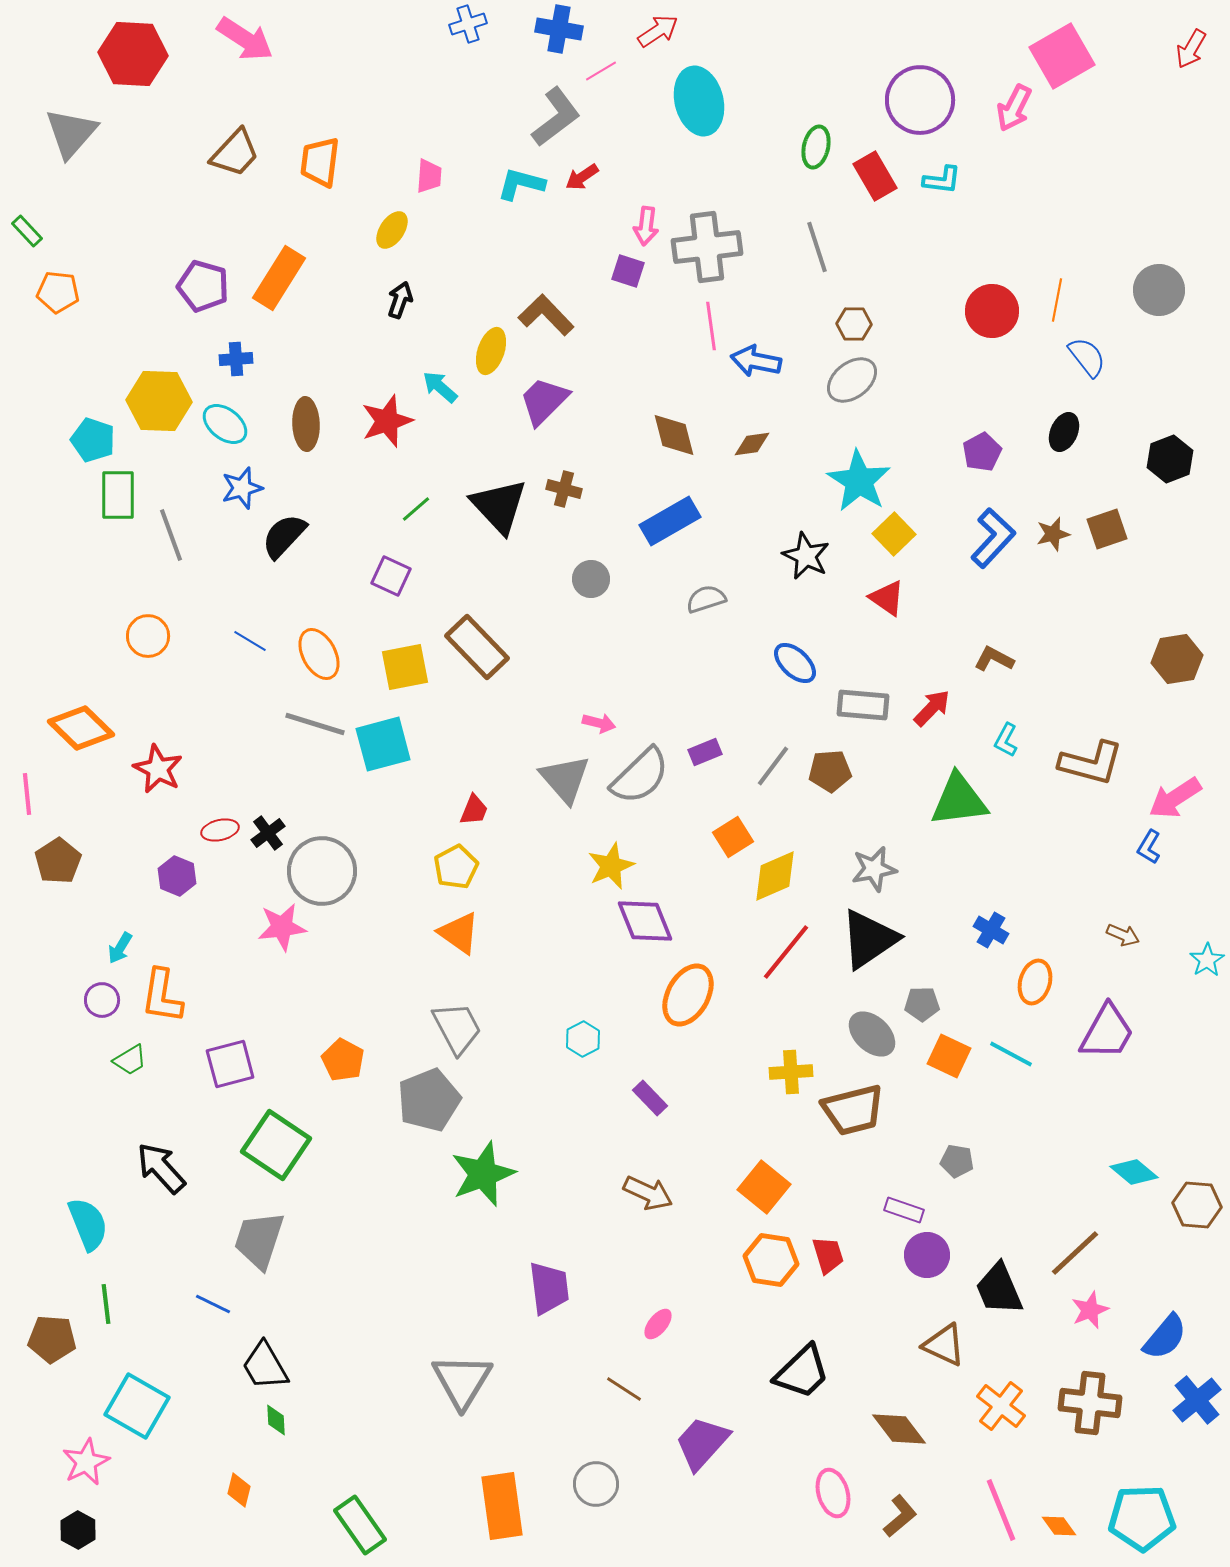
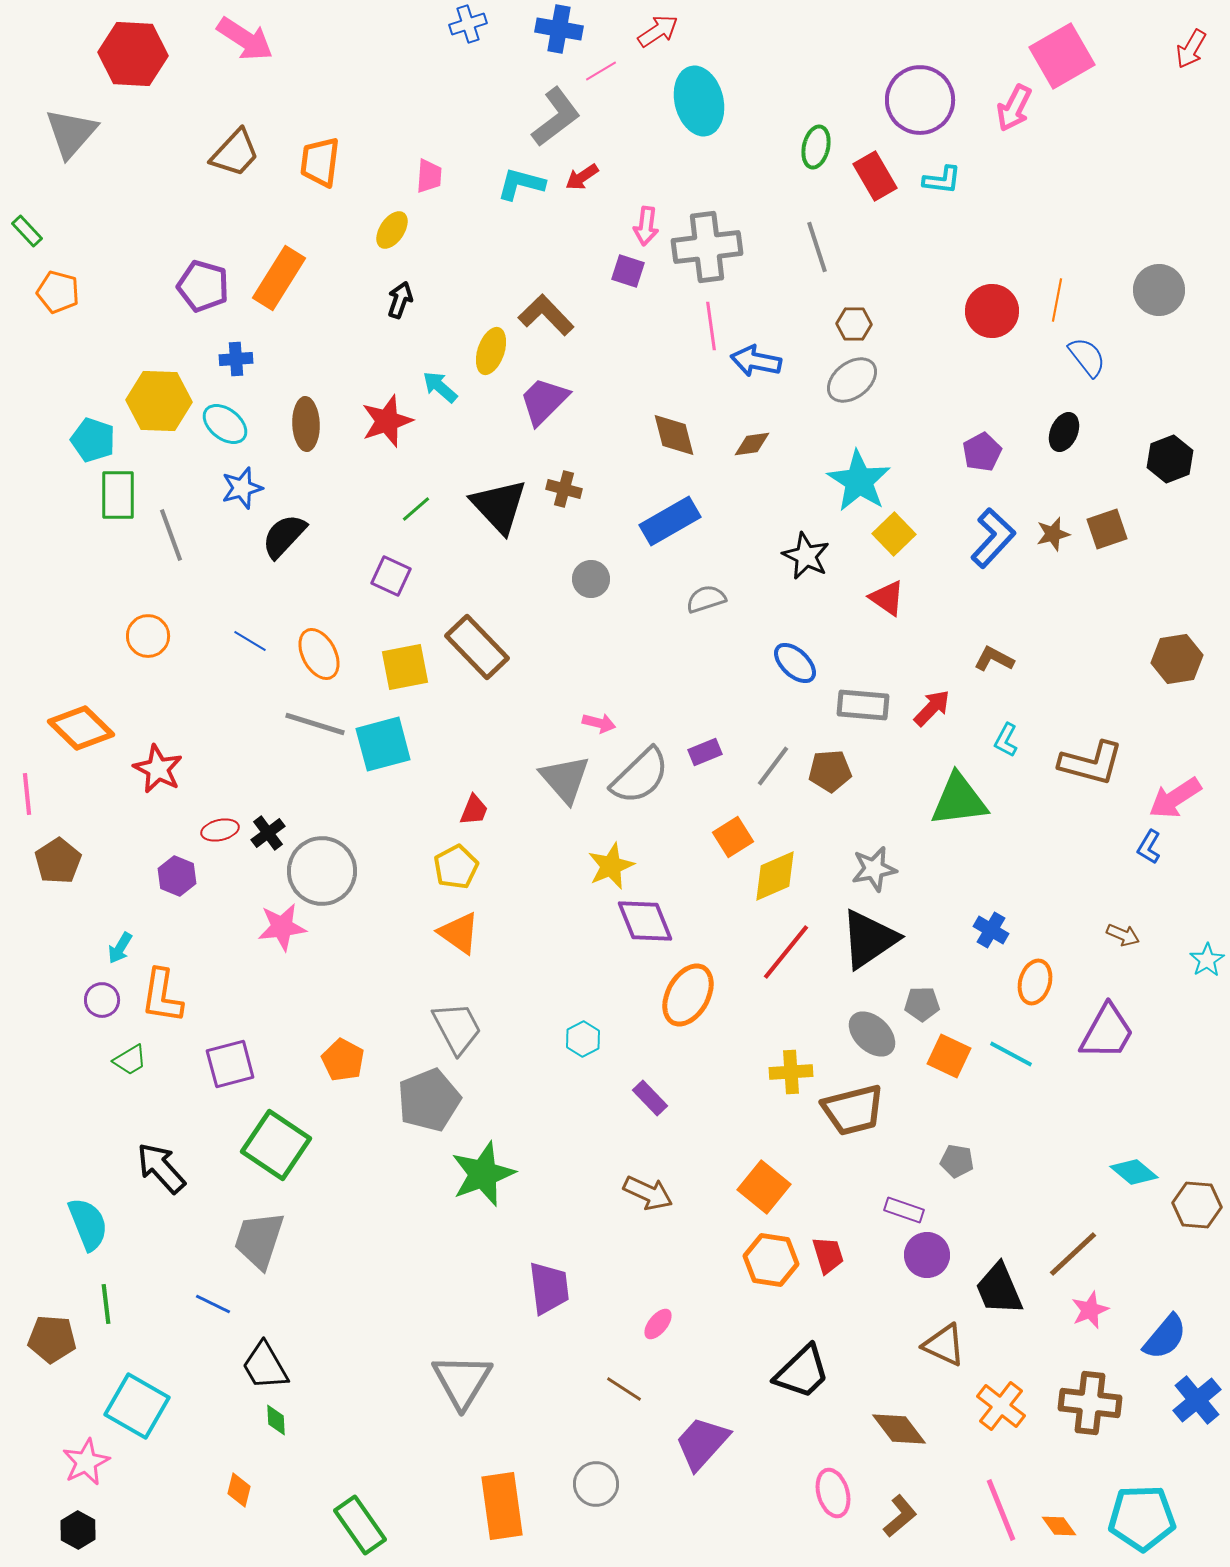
orange pentagon at (58, 292): rotated 9 degrees clockwise
brown line at (1075, 1253): moved 2 px left, 1 px down
